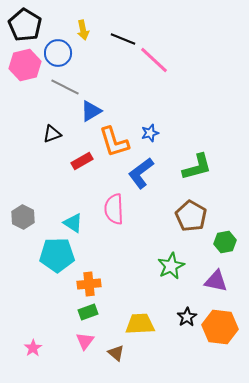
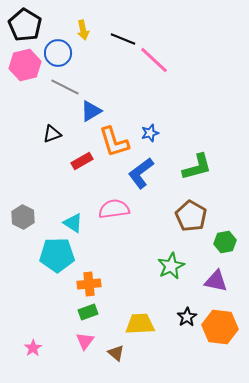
pink semicircle: rotated 84 degrees clockwise
